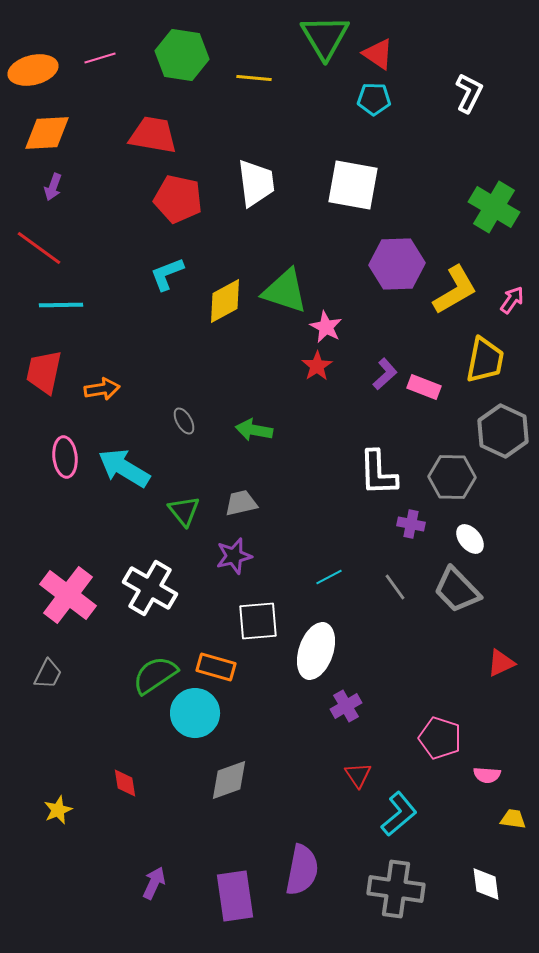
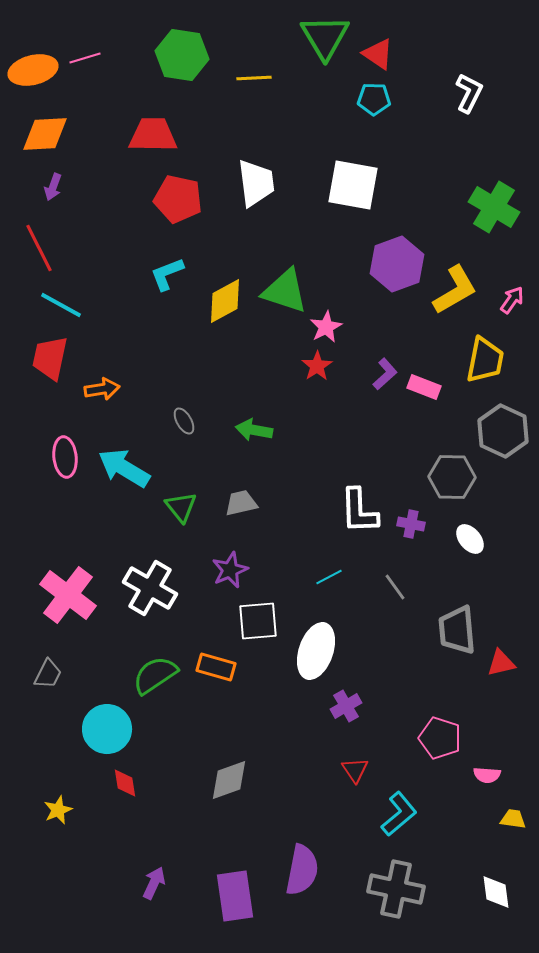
pink line at (100, 58): moved 15 px left
yellow line at (254, 78): rotated 8 degrees counterclockwise
orange diamond at (47, 133): moved 2 px left, 1 px down
red trapezoid at (153, 135): rotated 9 degrees counterclockwise
red line at (39, 248): rotated 27 degrees clockwise
purple hexagon at (397, 264): rotated 18 degrees counterclockwise
cyan line at (61, 305): rotated 30 degrees clockwise
pink star at (326, 327): rotated 16 degrees clockwise
red trapezoid at (44, 372): moved 6 px right, 14 px up
white L-shape at (378, 473): moved 19 px left, 38 px down
green triangle at (184, 511): moved 3 px left, 4 px up
purple star at (234, 556): moved 4 px left, 14 px down; rotated 9 degrees counterclockwise
gray trapezoid at (457, 590): moved 40 px down; rotated 39 degrees clockwise
red triangle at (501, 663): rotated 12 degrees clockwise
cyan circle at (195, 713): moved 88 px left, 16 px down
red triangle at (358, 775): moved 3 px left, 5 px up
white diamond at (486, 884): moved 10 px right, 8 px down
gray cross at (396, 889): rotated 4 degrees clockwise
